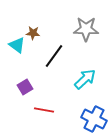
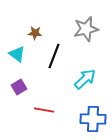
gray star: rotated 15 degrees counterclockwise
brown star: moved 2 px right
cyan triangle: moved 9 px down
black line: rotated 15 degrees counterclockwise
purple square: moved 6 px left
blue cross: moved 1 px left; rotated 25 degrees counterclockwise
